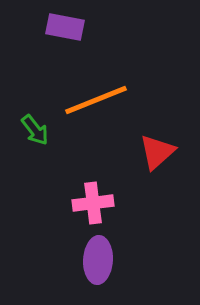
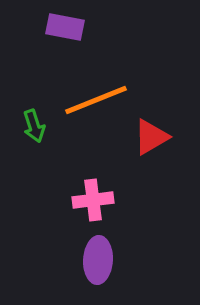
green arrow: moved 1 px left, 4 px up; rotated 20 degrees clockwise
red triangle: moved 6 px left, 15 px up; rotated 12 degrees clockwise
pink cross: moved 3 px up
